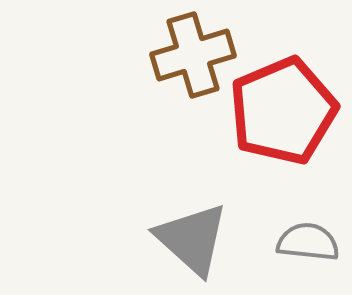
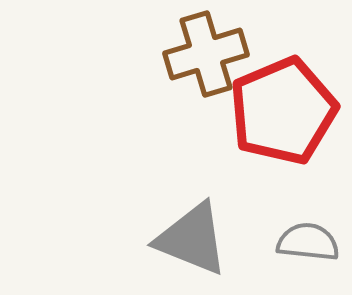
brown cross: moved 13 px right, 1 px up
gray triangle: rotated 20 degrees counterclockwise
